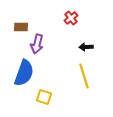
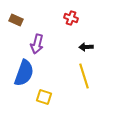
red cross: rotated 32 degrees counterclockwise
brown rectangle: moved 5 px left, 7 px up; rotated 24 degrees clockwise
